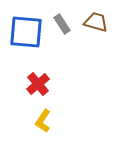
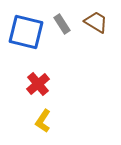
brown trapezoid: rotated 15 degrees clockwise
blue square: rotated 9 degrees clockwise
